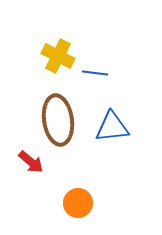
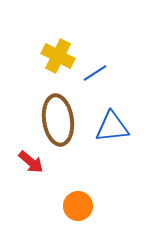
blue line: rotated 40 degrees counterclockwise
orange circle: moved 3 px down
